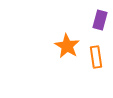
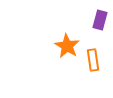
orange rectangle: moved 3 px left, 3 px down
